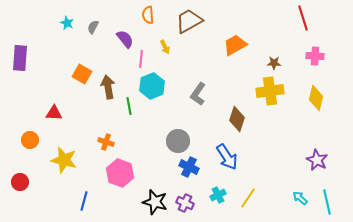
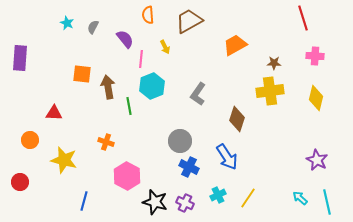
orange square: rotated 24 degrees counterclockwise
gray circle: moved 2 px right
pink hexagon: moved 7 px right, 3 px down; rotated 8 degrees clockwise
